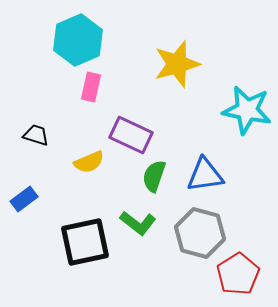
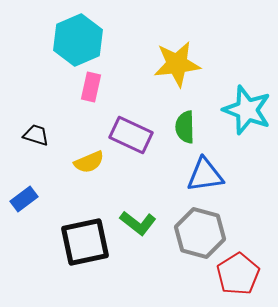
yellow star: rotated 9 degrees clockwise
cyan star: rotated 9 degrees clockwise
green semicircle: moved 31 px right, 49 px up; rotated 20 degrees counterclockwise
